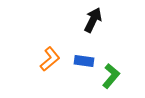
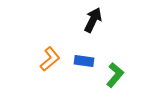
green L-shape: moved 4 px right, 1 px up
